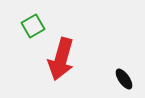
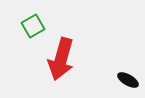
black ellipse: moved 4 px right, 1 px down; rotated 25 degrees counterclockwise
